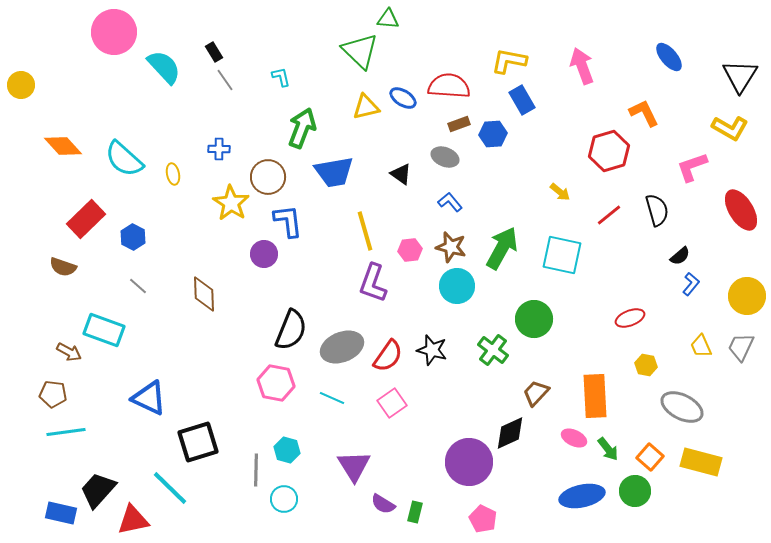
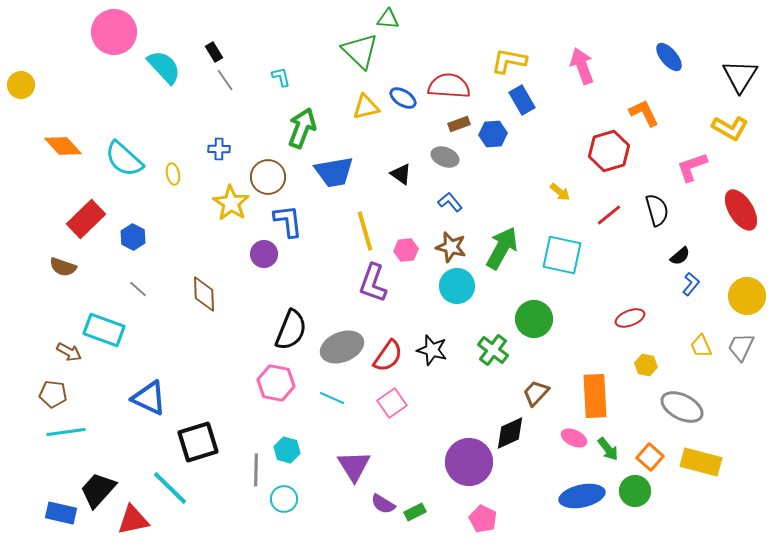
pink hexagon at (410, 250): moved 4 px left
gray line at (138, 286): moved 3 px down
green rectangle at (415, 512): rotated 50 degrees clockwise
